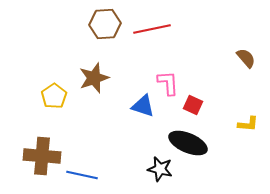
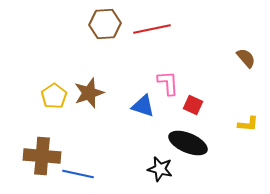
brown star: moved 5 px left, 15 px down
blue line: moved 4 px left, 1 px up
